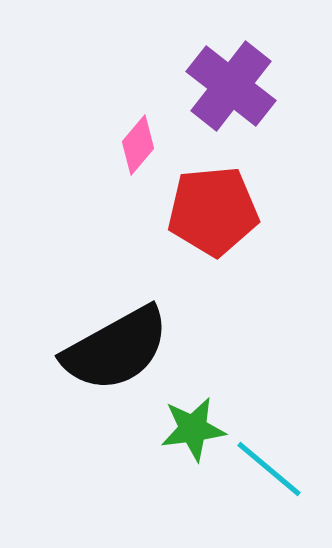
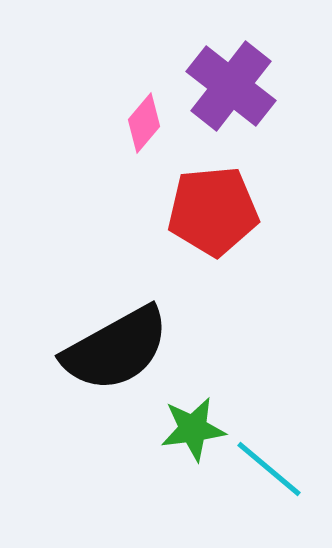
pink diamond: moved 6 px right, 22 px up
